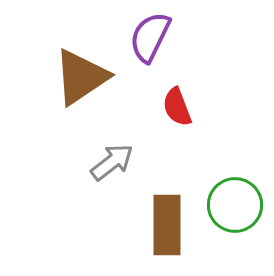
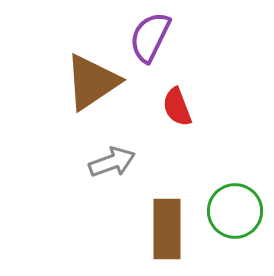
brown triangle: moved 11 px right, 5 px down
gray arrow: rotated 18 degrees clockwise
green circle: moved 6 px down
brown rectangle: moved 4 px down
